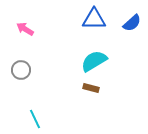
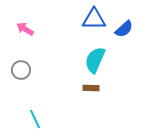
blue semicircle: moved 8 px left, 6 px down
cyan semicircle: moved 1 px right, 1 px up; rotated 36 degrees counterclockwise
brown rectangle: rotated 14 degrees counterclockwise
